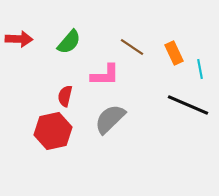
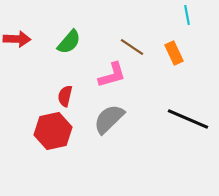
red arrow: moved 2 px left
cyan line: moved 13 px left, 54 px up
pink L-shape: moved 7 px right; rotated 16 degrees counterclockwise
black line: moved 14 px down
gray semicircle: moved 1 px left
